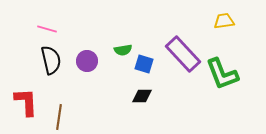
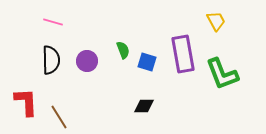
yellow trapezoid: moved 8 px left; rotated 70 degrees clockwise
pink line: moved 6 px right, 7 px up
green semicircle: rotated 102 degrees counterclockwise
purple rectangle: rotated 33 degrees clockwise
black semicircle: rotated 12 degrees clockwise
blue square: moved 3 px right, 2 px up
black diamond: moved 2 px right, 10 px down
brown line: rotated 40 degrees counterclockwise
